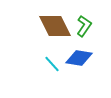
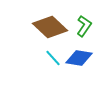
brown diamond: moved 5 px left, 1 px down; rotated 20 degrees counterclockwise
cyan line: moved 1 px right, 6 px up
